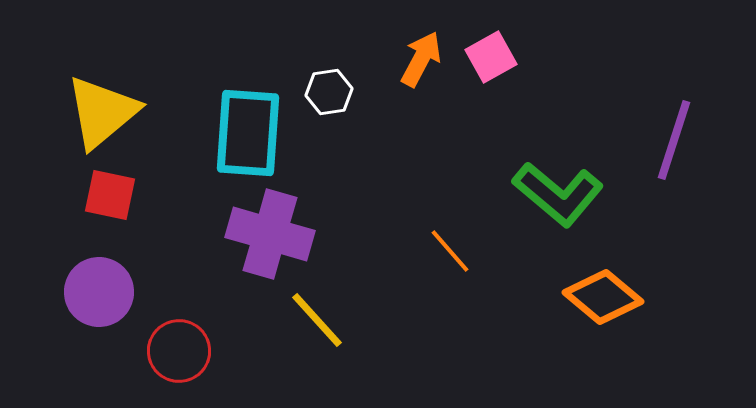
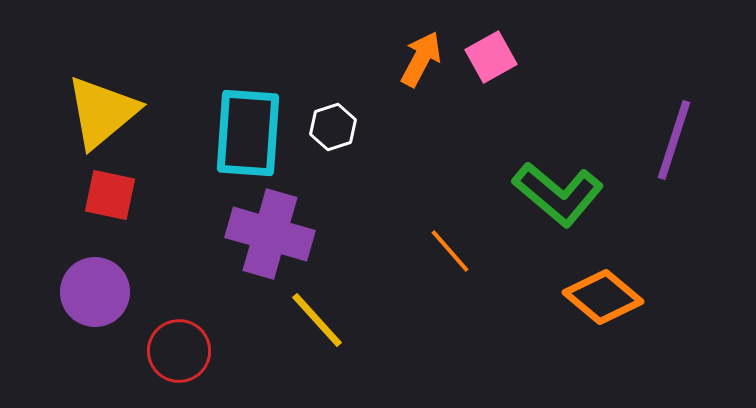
white hexagon: moved 4 px right, 35 px down; rotated 9 degrees counterclockwise
purple circle: moved 4 px left
